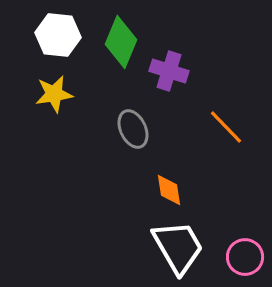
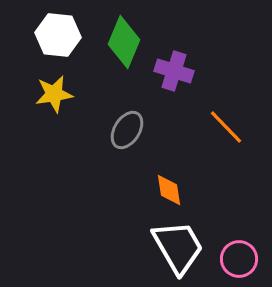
green diamond: moved 3 px right
purple cross: moved 5 px right
gray ellipse: moved 6 px left, 1 px down; rotated 57 degrees clockwise
pink circle: moved 6 px left, 2 px down
